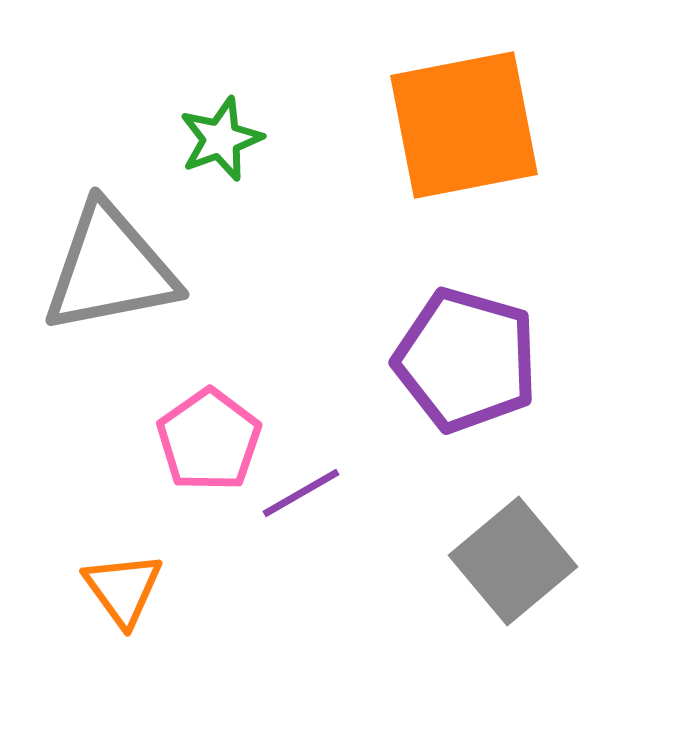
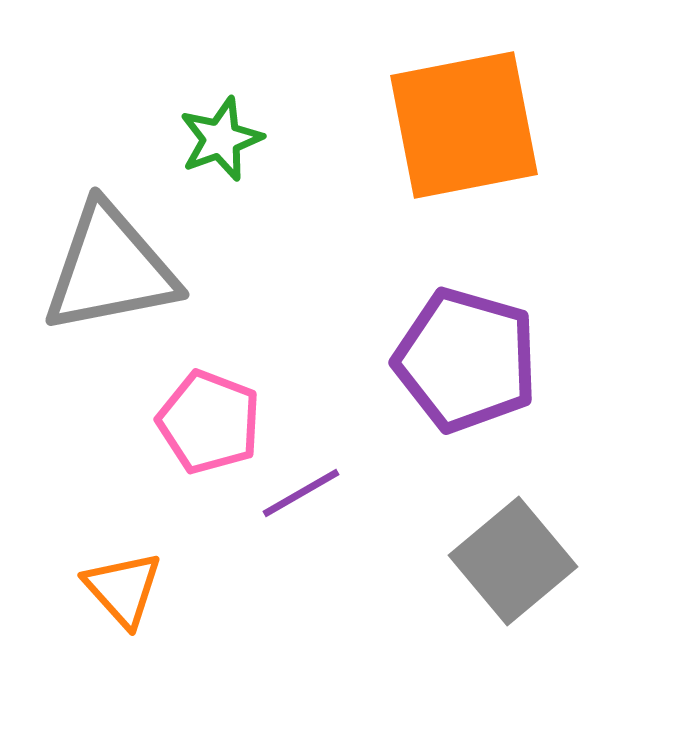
pink pentagon: moved 18 px up; rotated 16 degrees counterclockwise
orange triangle: rotated 6 degrees counterclockwise
